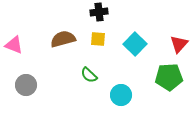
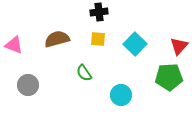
brown semicircle: moved 6 px left
red triangle: moved 2 px down
green semicircle: moved 5 px left, 2 px up; rotated 12 degrees clockwise
gray circle: moved 2 px right
